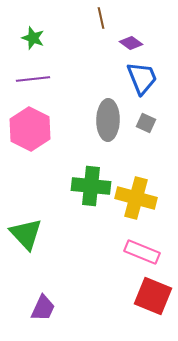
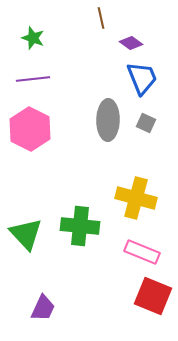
green cross: moved 11 px left, 40 px down
